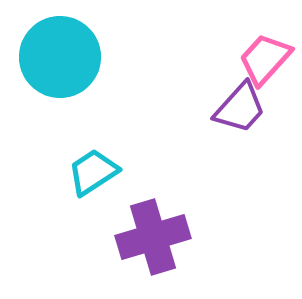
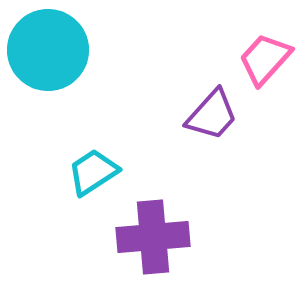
cyan circle: moved 12 px left, 7 px up
purple trapezoid: moved 28 px left, 7 px down
purple cross: rotated 12 degrees clockwise
